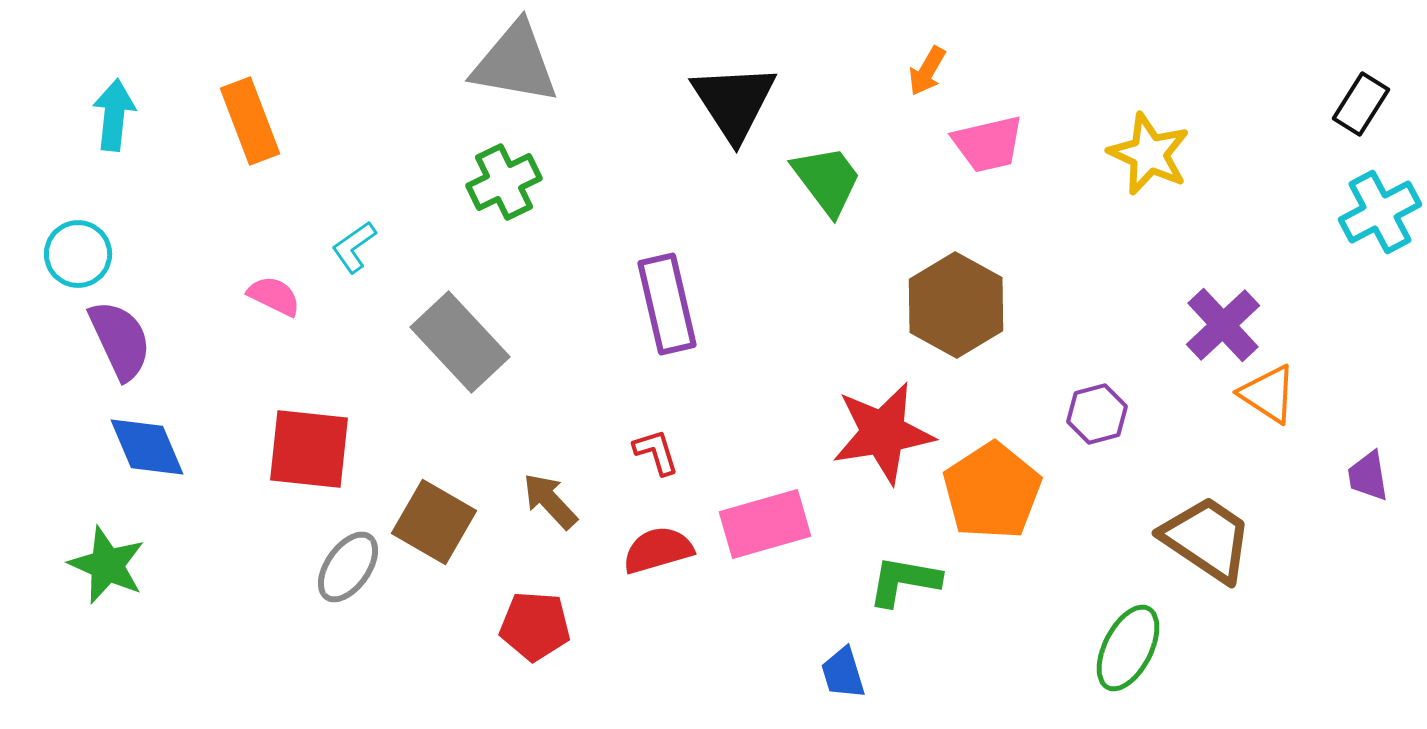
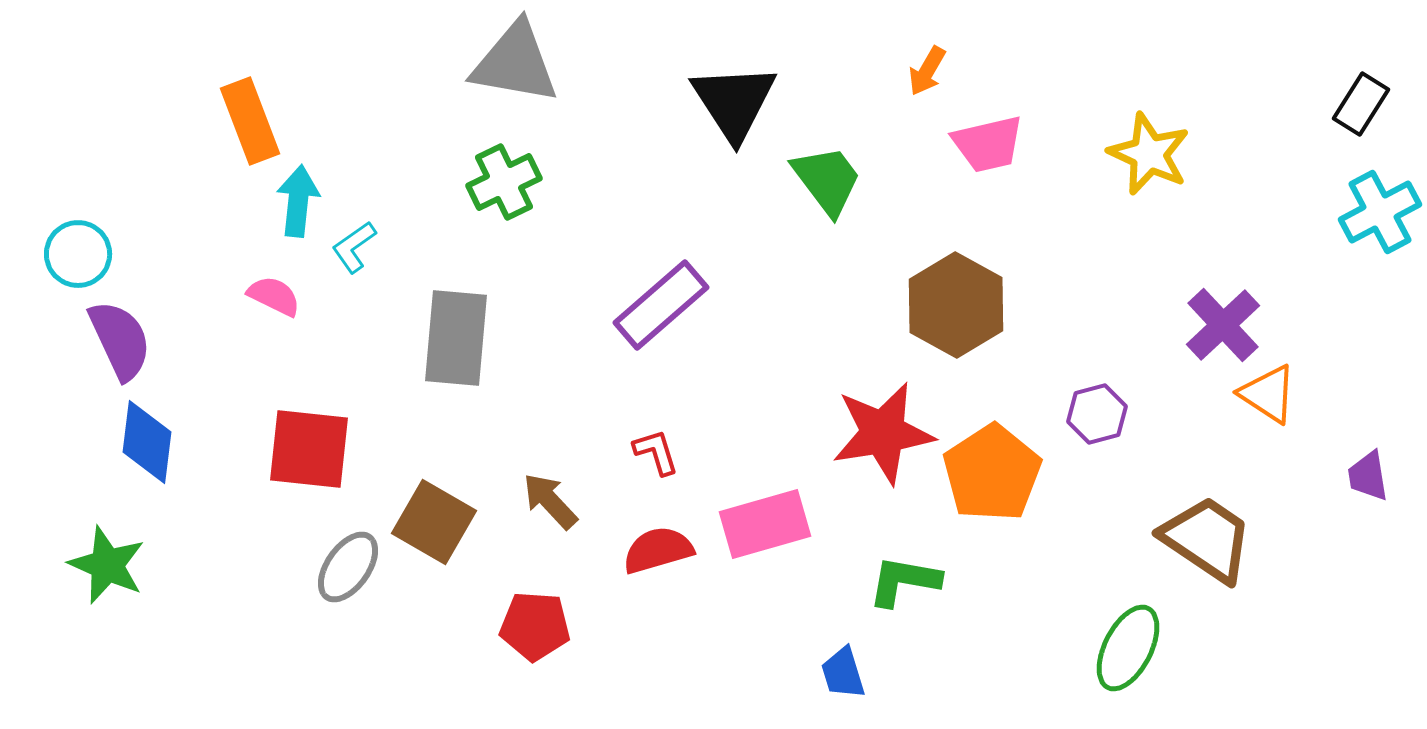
cyan arrow: moved 184 px right, 86 px down
purple rectangle: moved 6 px left, 1 px down; rotated 62 degrees clockwise
gray rectangle: moved 4 px left, 4 px up; rotated 48 degrees clockwise
blue diamond: moved 5 px up; rotated 30 degrees clockwise
orange pentagon: moved 18 px up
